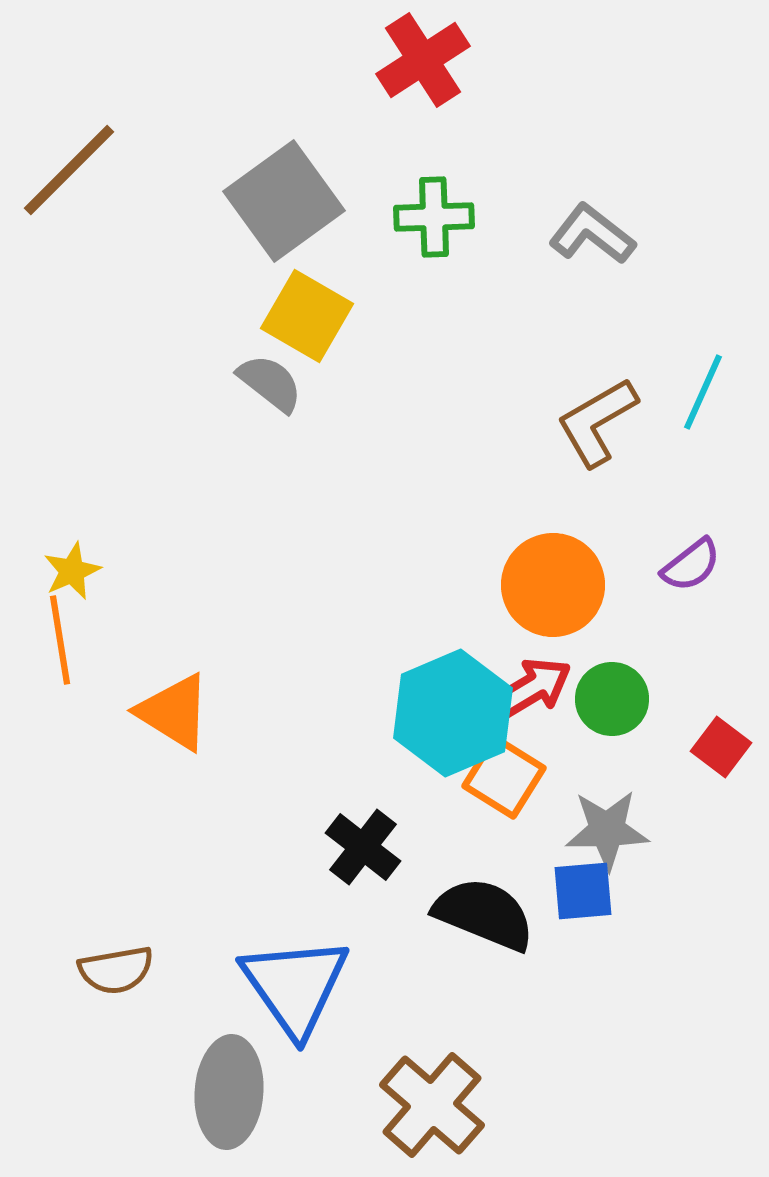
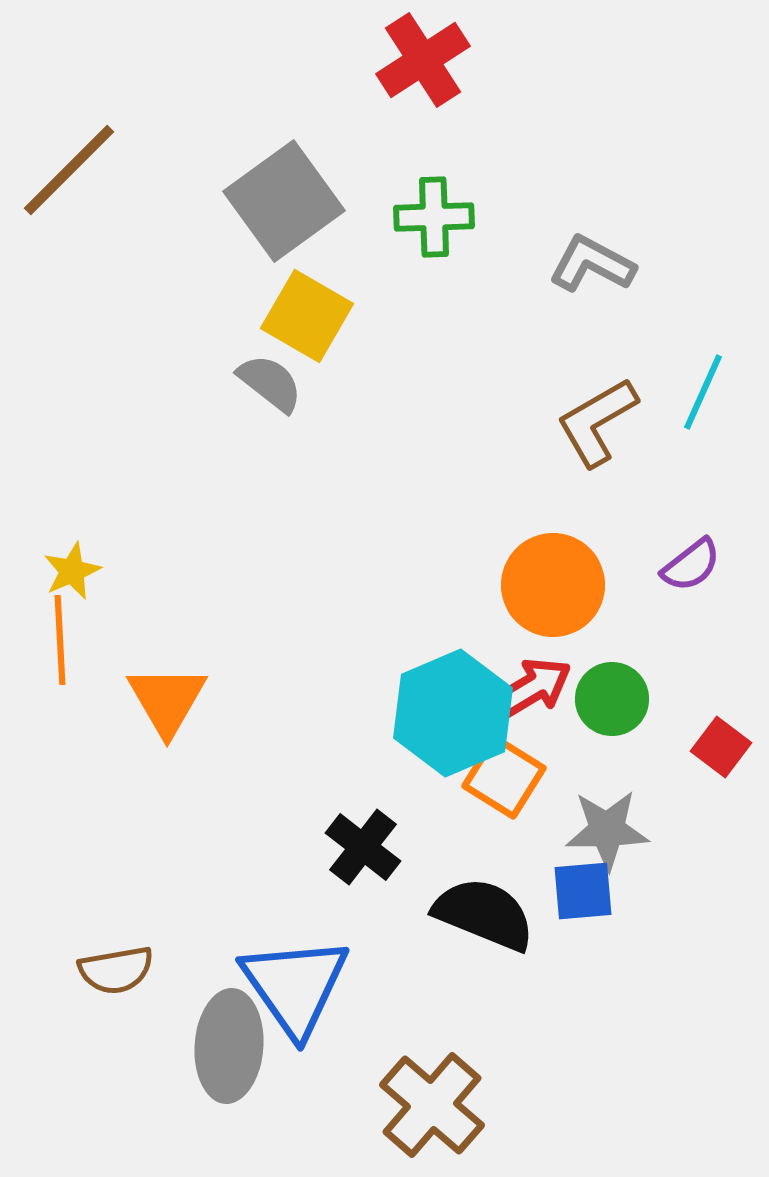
gray L-shape: moved 30 px down; rotated 10 degrees counterclockwise
orange line: rotated 6 degrees clockwise
orange triangle: moved 7 px left, 12 px up; rotated 28 degrees clockwise
gray ellipse: moved 46 px up
